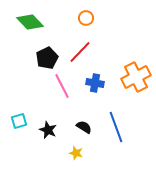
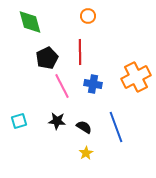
orange circle: moved 2 px right, 2 px up
green diamond: rotated 28 degrees clockwise
red line: rotated 45 degrees counterclockwise
blue cross: moved 2 px left, 1 px down
black star: moved 9 px right, 9 px up; rotated 18 degrees counterclockwise
yellow star: moved 10 px right; rotated 24 degrees clockwise
